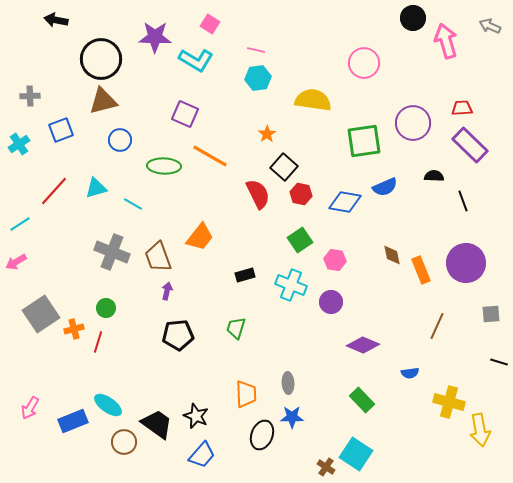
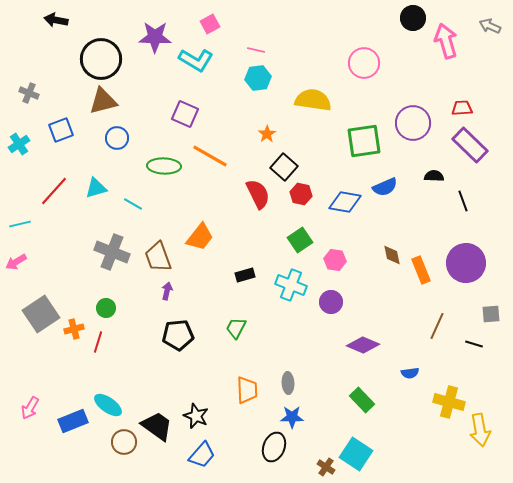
pink square at (210, 24): rotated 30 degrees clockwise
gray cross at (30, 96): moved 1 px left, 3 px up; rotated 24 degrees clockwise
blue circle at (120, 140): moved 3 px left, 2 px up
cyan line at (20, 224): rotated 20 degrees clockwise
green trapezoid at (236, 328): rotated 10 degrees clockwise
black line at (499, 362): moved 25 px left, 18 px up
orange trapezoid at (246, 394): moved 1 px right, 4 px up
black trapezoid at (157, 424): moved 2 px down
black ellipse at (262, 435): moved 12 px right, 12 px down
